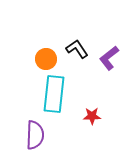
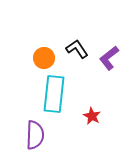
orange circle: moved 2 px left, 1 px up
red star: rotated 30 degrees clockwise
